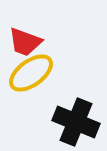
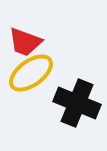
black cross: moved 1 px right, 19 px up
